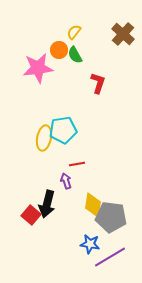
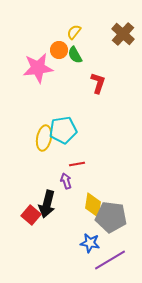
blue star: moved 1 px up
purple line: moved 3 px down
